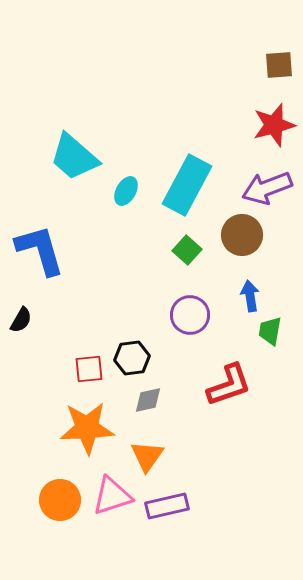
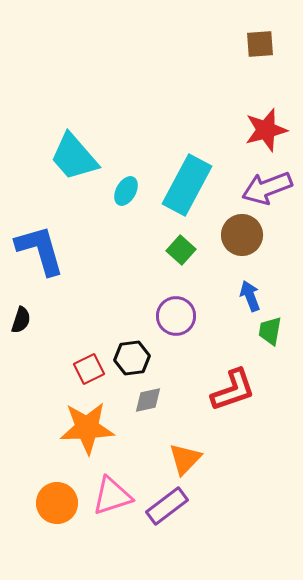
brown square: moved 19 px left, 21 px up
red star: moved 8 px left, 5 px down
cyan trapezoid: rotated 8 degrees clockwise
green square: moved 6 px left
blue arrow: rotated 12 degrees counterclockwise
purple circle: moved 14 px left, 1 px down
black semicircle: rotated 12 degrees counterclockwise
red square: rotated 20 degrees counterclockwise
red L-shape: moved 4 px right, 5 px down
orange triangle: moved 38 px right, 3 px down; rotated 9 degrees clockwise
orange circle: moved 3 px left, 3 px down
purple rectangle: rotated 24 degrees counterclockwise
